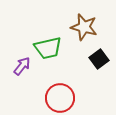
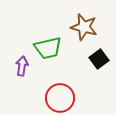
purple arrow: rotated 30 degrees counterclockwise
